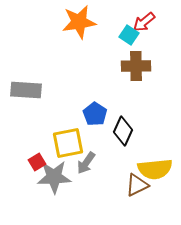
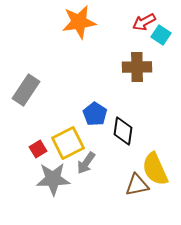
red arrow: rotated 10 degrees clockwise
cyan square: moved 32 px right
brown cross: moved 1 px right, 1 px down
gray rectangle: rotated 60 degrees counterclockwise
black diamond: rotated 16 degrees counterclockwise
yellow square: rotated 16 degrees counterclockwise
red square: moved 1 px right, 13 px up
yellow semicircle: rotated 72 degrees clockwise
gray star: moved 1 px left, 2 px down
brown triangle: rotated 15 degrees clockwise
